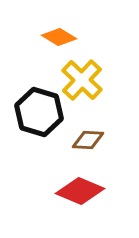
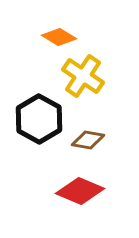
yellow cross: moved 1 px right, 4 px up; rotated 9 degrees counterclockwise
black hexagon: moved 7 px down; rotated 12 degrees clockwise
brown diamond: rotated 8 degrees clockwise
